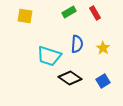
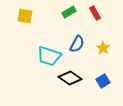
blue semicircle: rotated 24 degrees clockwise
